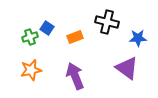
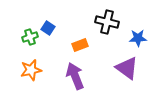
blue square: moved 1 px right
orange rectangle: moved 5 px right, 8 px down
